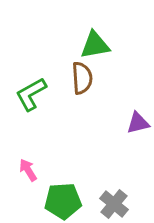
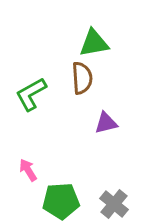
green triangle: moved 1 px left, 2 px up
purple triangle: moved 32 px left
green pentagon: moved 2 px left
